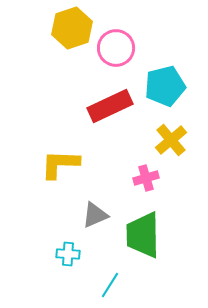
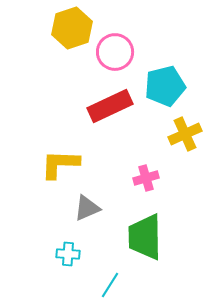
pink circle: moved 1 px left, 4 px down
yellow cross: moved 14 px right, 6 px up; rotated 16 degrees clockwise
gray triangle: moved 8 px left, 7 px up
green trapezoid: moved 2 px right, 2 px down
